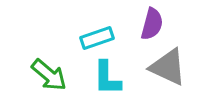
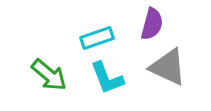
cyan L-shape: rotated 21 degrees counterclockwise
